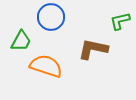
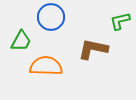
orange semicircle: rotated 16 degrees counterclockwise
